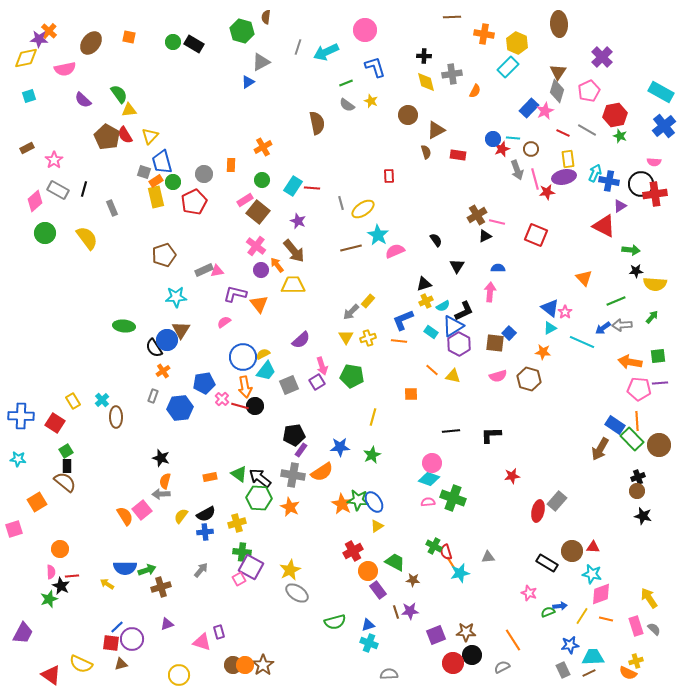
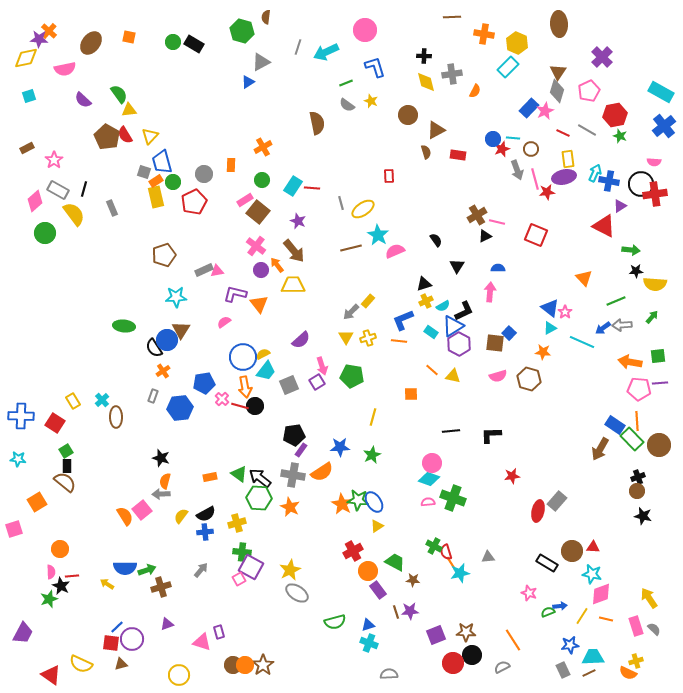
yellow semicircle at (87, 238): moved 13 px left, 24 px up
